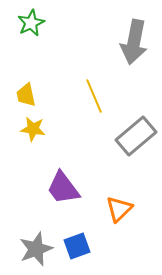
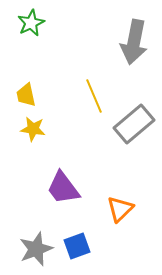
gray rectangle: moved 2 px left, 12 px up
orange triangle: moved 1 px right
